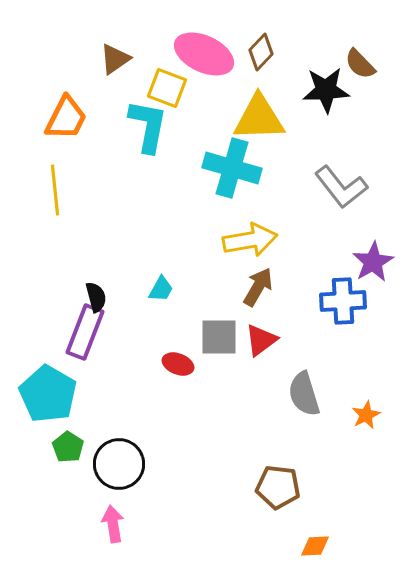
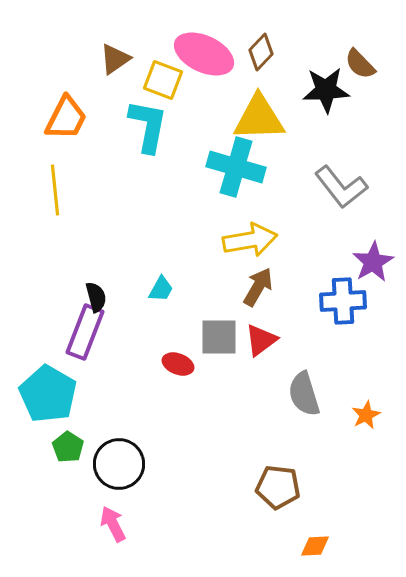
yellow square: moved 4 px left, 8 px up
cyan cross: moved 4 px right, 1 px up
pink arrow: rotated 18 degrees counterclockwise
